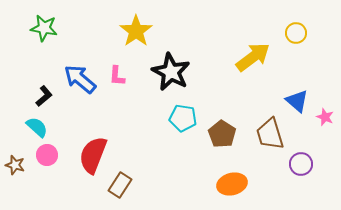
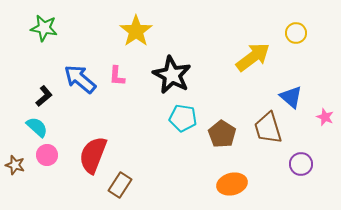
black star: moved 1 px right, 3 px down
blue triangle: moved 6 px left, 4 px up
brown trapezoid: moved 2 px left, 6 px up
